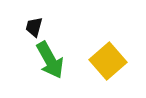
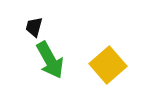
yellow square: moved 4 px down
